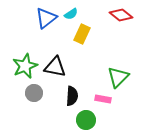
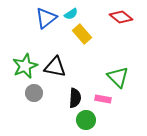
red diamond: moved 2 px down
yellow rectangle: rotated 66 degrees counterclockwise
green triangle: rotated 30 degrees counterclockwise
black semicircle: moved 3 px right, 2 px down
